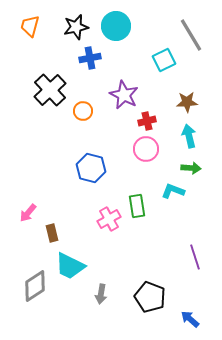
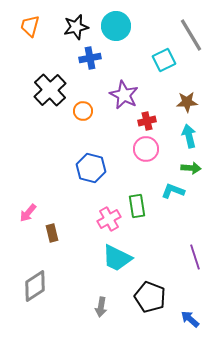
cyan trapezoid: moved 47 px right, 8 px up
gray arrow: moved 13 px down
